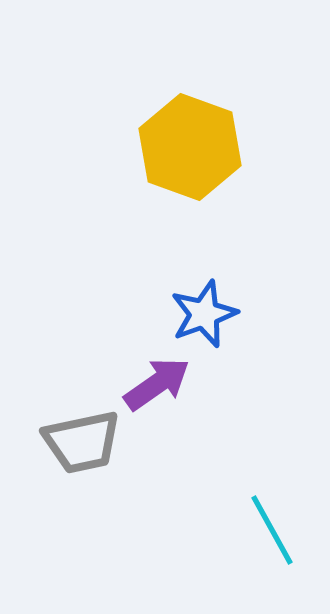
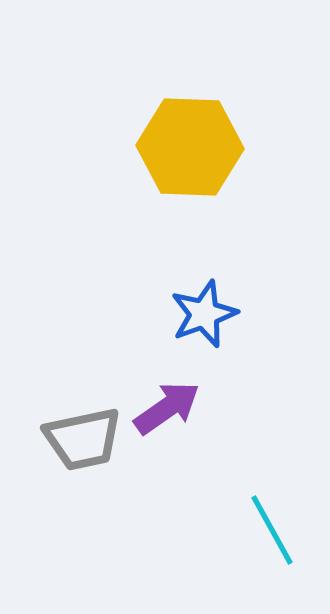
yellow hexagon: rotated 18 degrees counterclockwise
purple arrow: moved 10 px right, 24 px down
gray trapezoid: moved 1 px right, 3 px up
